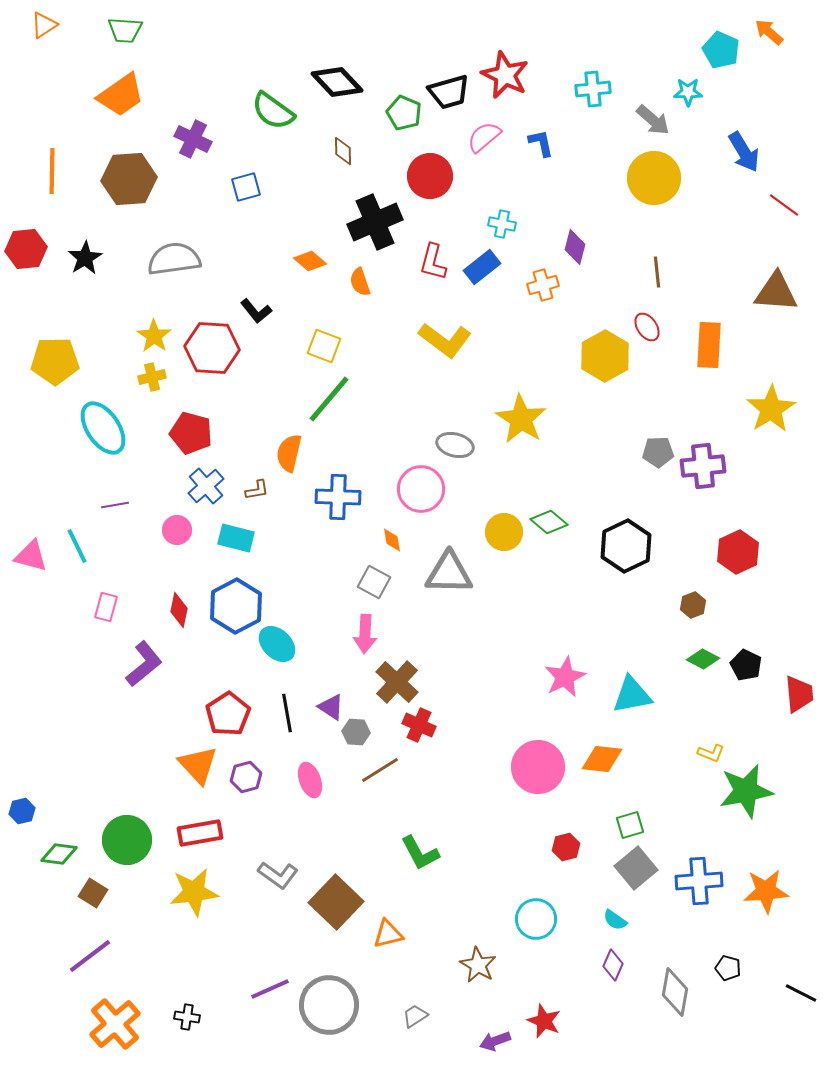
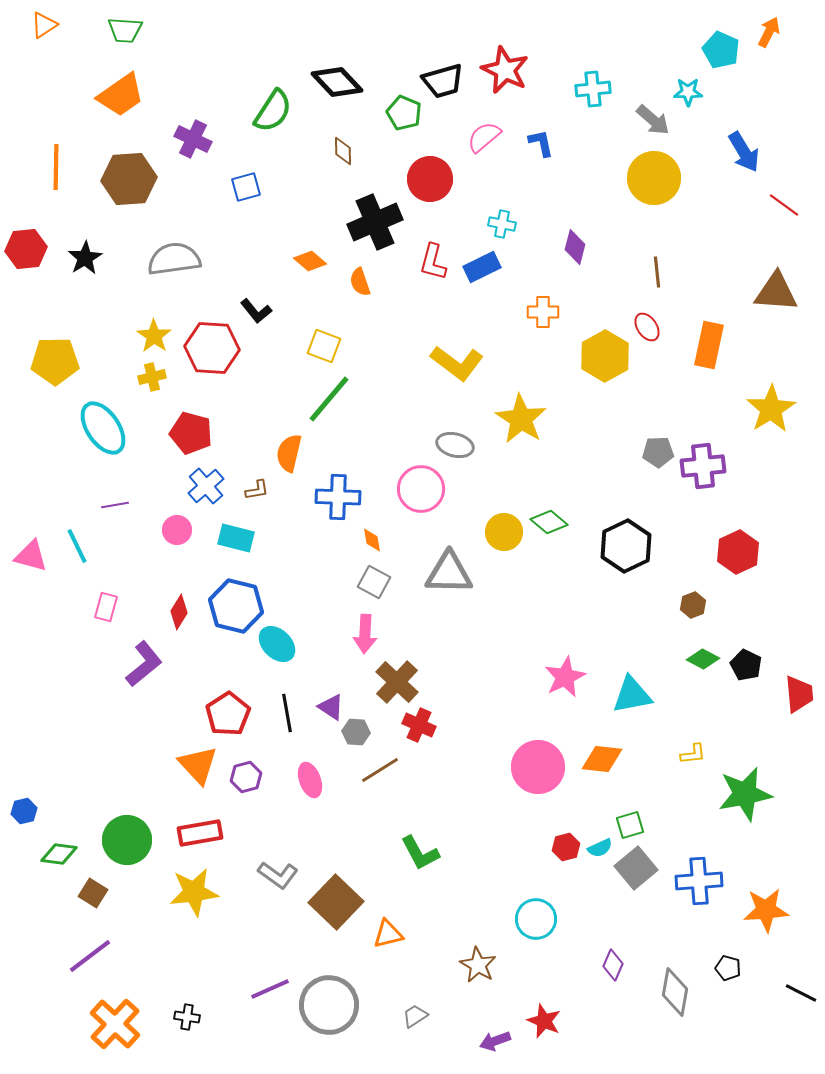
orange arrow at (769, 32): rotated 76 degrees clockwise
red star at (505, 75): moved 5 px up
black trapezoid at (449, 92): moved 6 px left, 11 px up
green semicircle at (273, 111): rotated 93 degrees counterclockwise
orange line at (52, 171): moved 4 px right, 4 px up
red circle at (430, 176): moved 3 px down
blue rectangle at (482, 267): rotated 12 degrees clockwise
orange cross at (543, 285): moved 27 px down; rotated 16 degrees clockwise
yellow L-shape at (445, 340): moved 12 px right, 23 px down
orange rectangle at (709, 345): rotated 9 degrees clockwise
orange diamond at (392, 540): moved 20 px left
blue hexagon at (236, 606): rotated 18 degrees counterclockwise
red diamond at (179, 610): moved 2 px down; rotated 20 degrees clockwise
yellow L-shape at (711, 753): moved 18 px left, 1 px down; rotated 28 degrees counterclockwise
green star at (746, 791): moved 1 px left, 3 px down
blue hexagon at (22, 811): moved 2 px right
orange star at (766, 891): moved 19 px down
cyan semicircle at (615, 920): moved 15 px left, 72 px up; rotated 60 degrees counterclockwise
orange cross at (115, 1024): rotated 6 degrees counterclockwise
